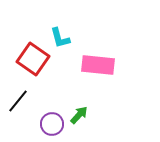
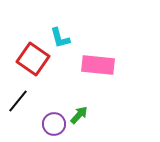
purple circle: moved 2 px right
